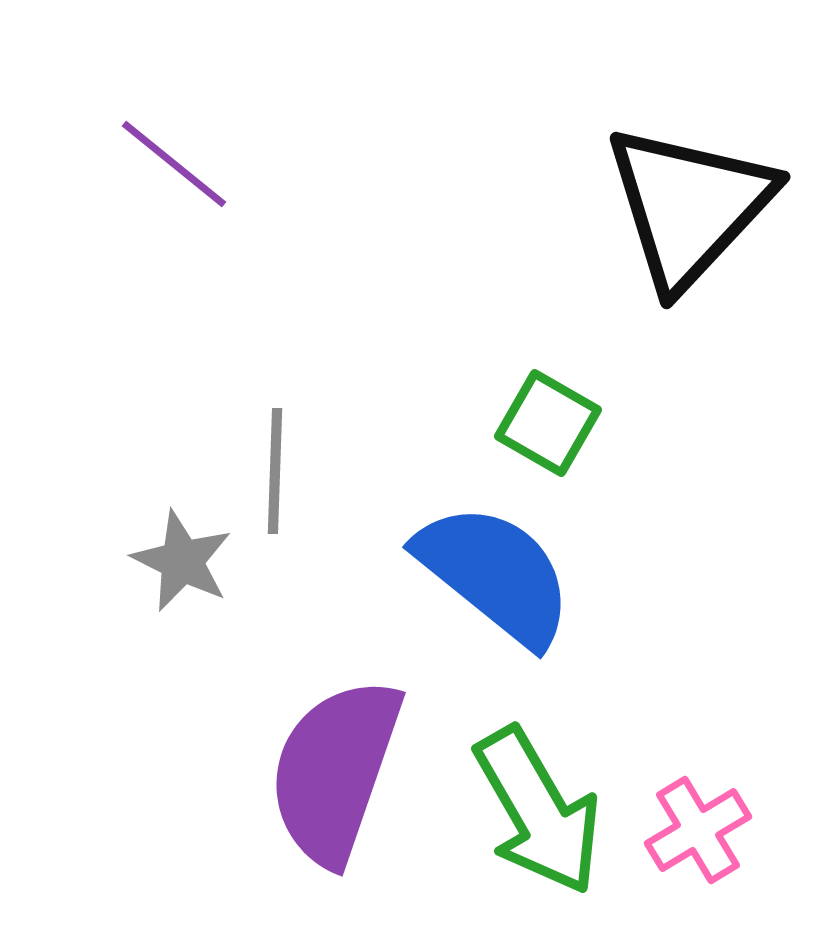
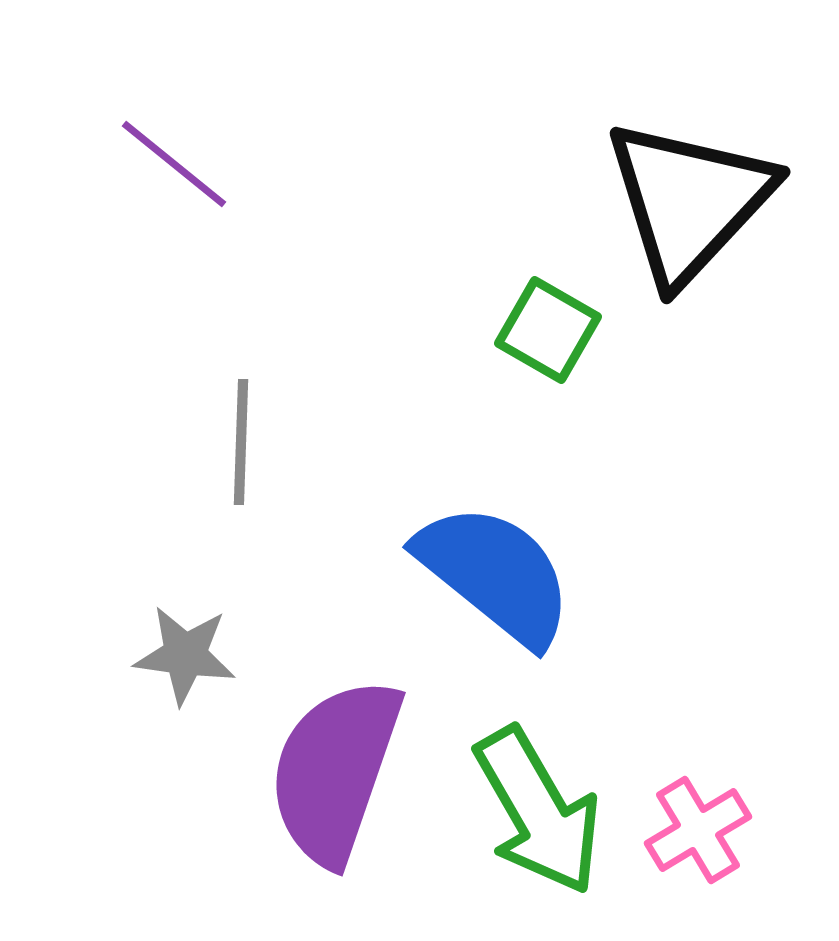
black triangle: moved 5 px up
green square: moved 93 px up
gray line: moved 34 px left, 29 px up
gray star: moved 3 px right, 94 px down; rotated 18 degrees counterclockwise
